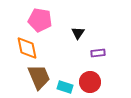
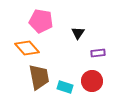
pink pentagon: moved 1 px right, 1 px down
orange diamond: rotated 30 degrees counterclockwise
brown trapezoid: rotated 12 degrees clockwise
red circle: moved 2 px right, 1 px up
